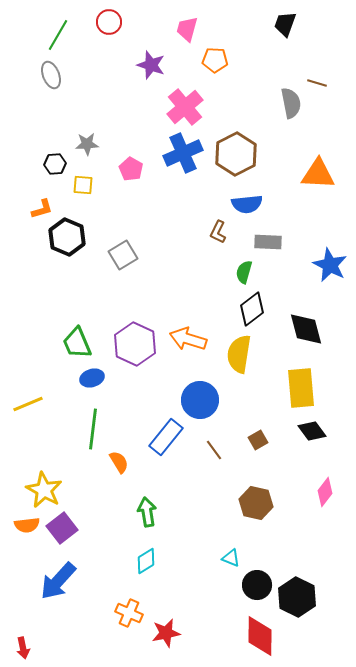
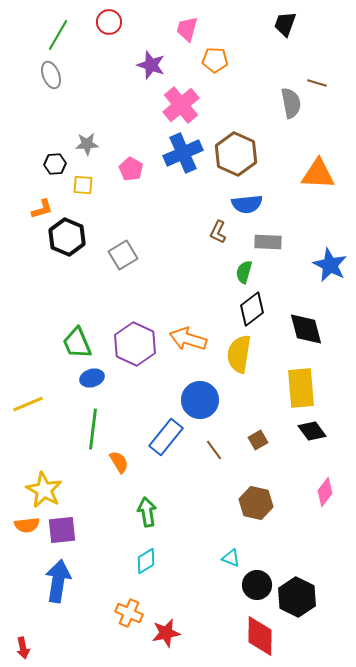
pink cross at (185, 107): moved 4 px left, 2 px up
brown hexagon at (236, 154): rotated 9 degrees counterclockwise
purple square at (62, 528): moved 2 px down; rotated 32 degrees clockwise
blue arrow at (58, 581): rotated 147 degrees clockwise
